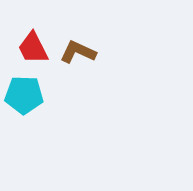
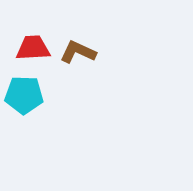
red trapezoid: rotated 114 degrees clockwise
